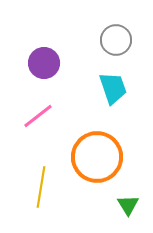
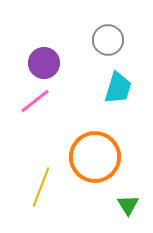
gray circle: moved 8 px left
cyan trapezoid: moved 5 px right; rotated 36 degrees clockwise
pink line: moved 3 px left, 15 px up
orange circle: moved 2 px left
yellow line: rotated 12 degrees clockwise
